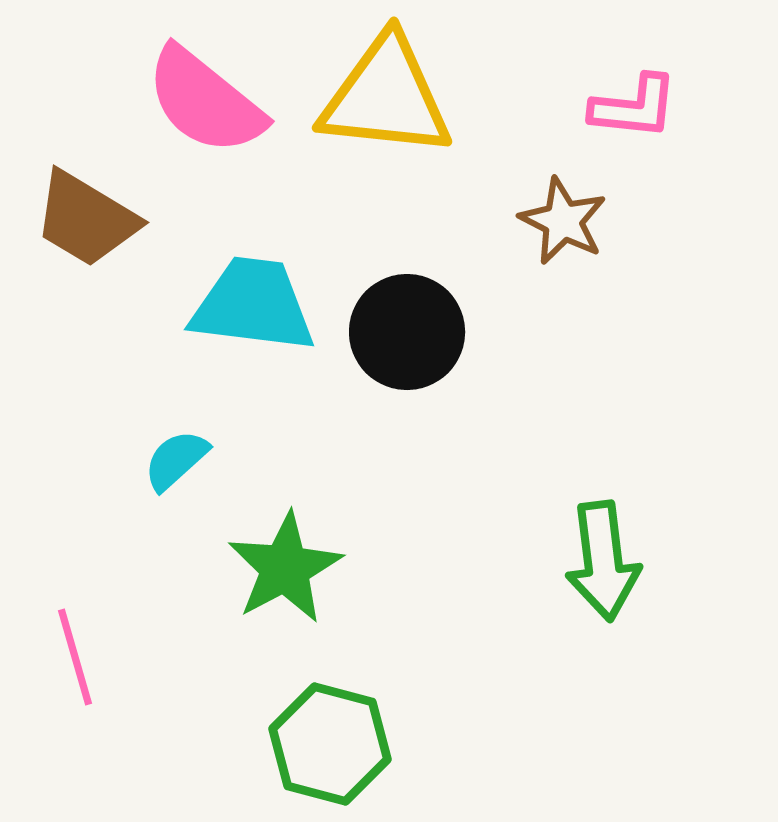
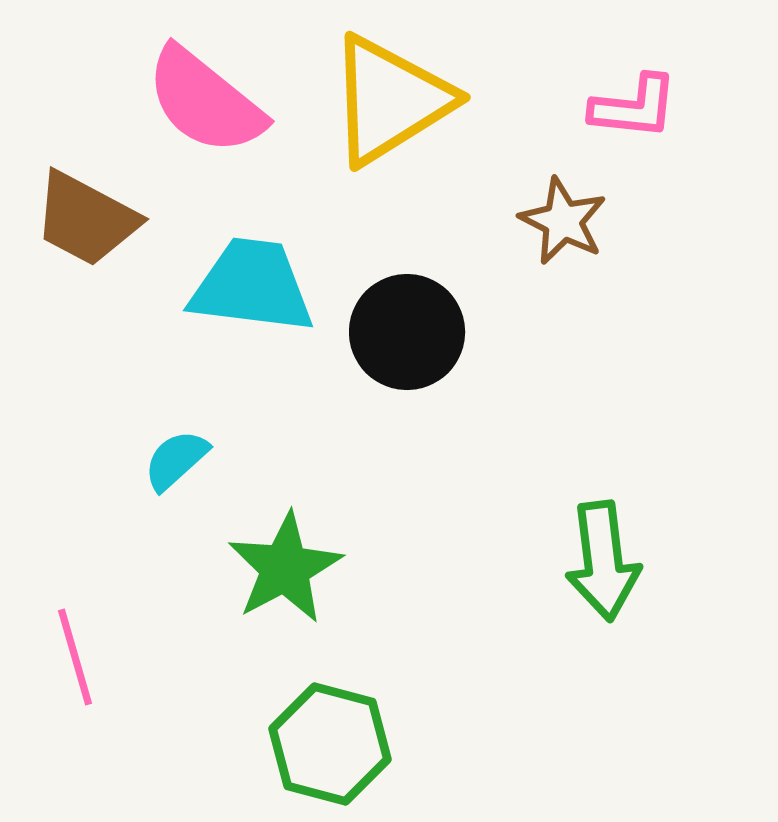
yellow triangle: moved 4 px right, 3 px down; rotated 38 degrees counterclockwise
brown trapezoid: rotated 3 degrees counterclockwise
cyan trapezoid: moved 1 px left, 19 px up
